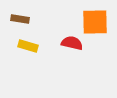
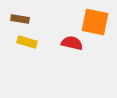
orange square: rotated 12 degrees clockwise
yellow rectangle: moved 1 px left, 4 px up
